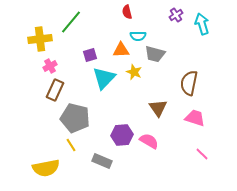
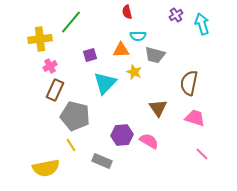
gray trapezoid: moved 1 px down
cyan triangle: moved 1 px right, 5 px down
gray pentagon: moved 2 px up
